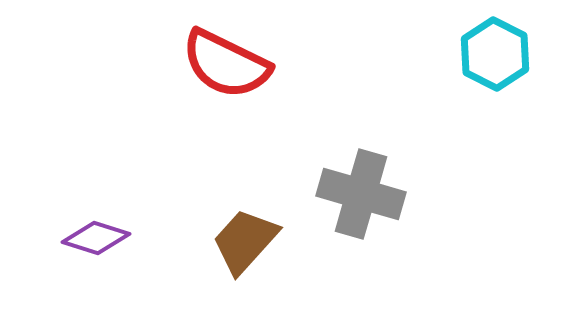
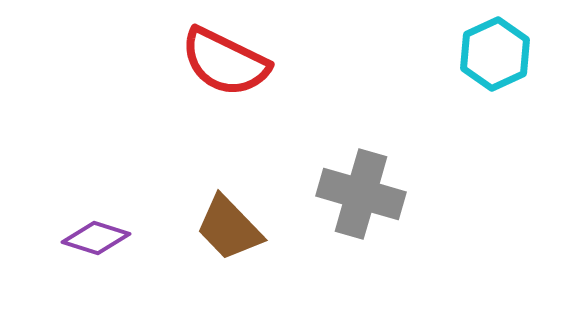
cyan hexagon: rotated 8 degrees clockwise
red semicircle: moved 1 px left, 2 px up
brown trapezoid: moved 16 px left, 13 px up; rotated 86 degrees counterclockwise
